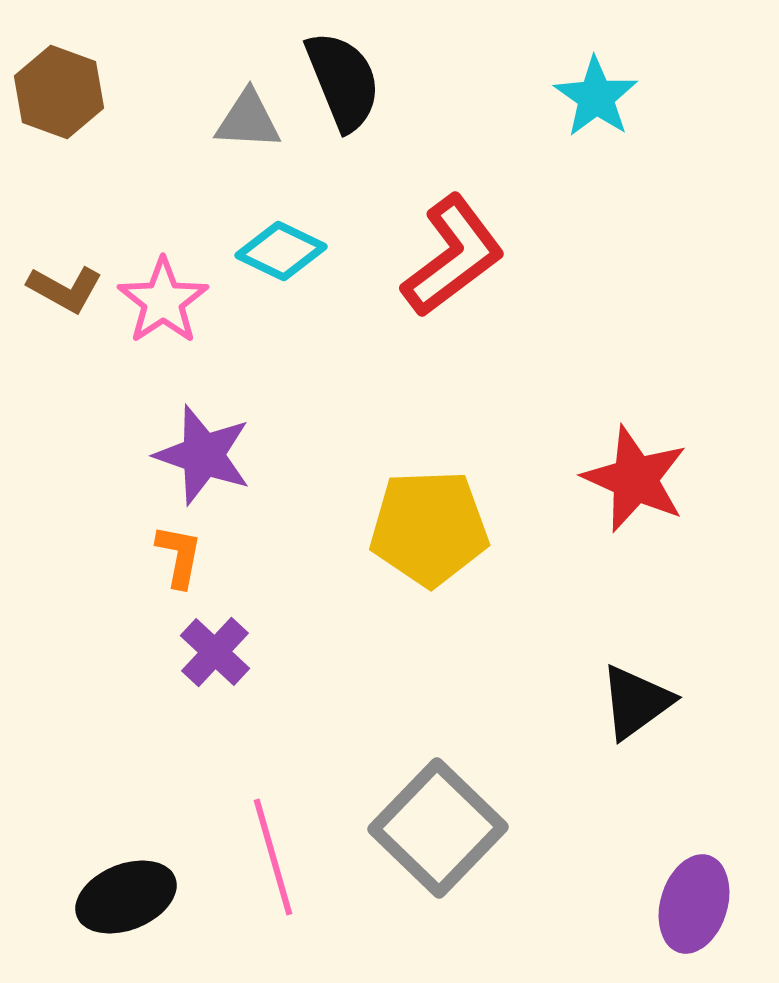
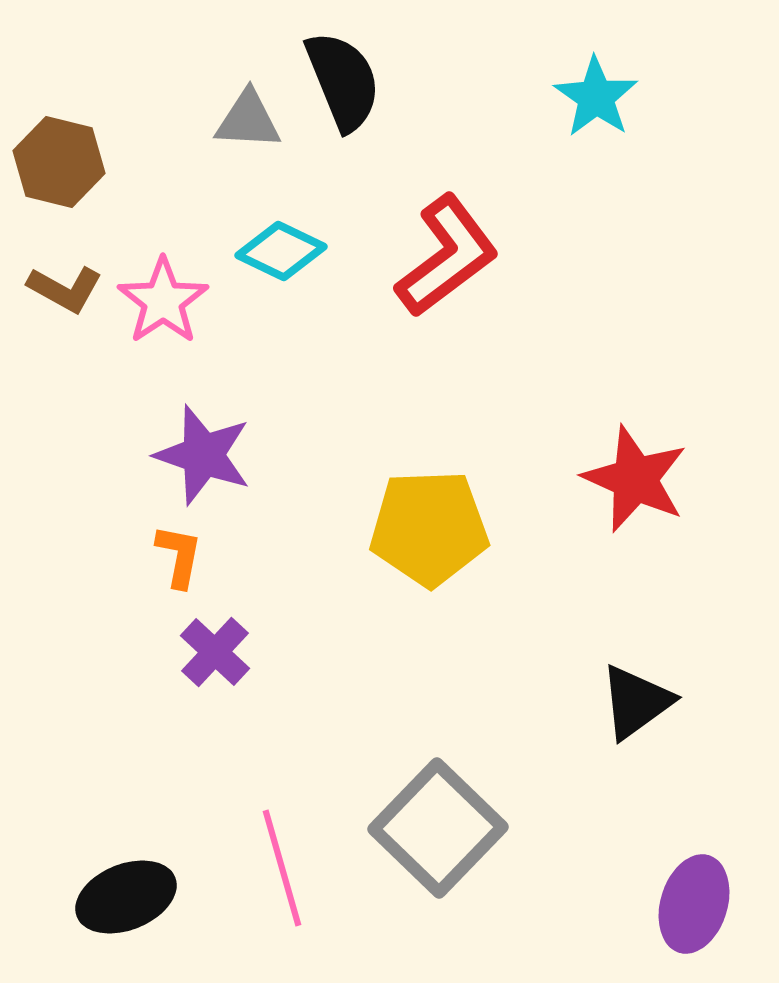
brown hexagon: moved 70 px down; rotated 6 degrees counterclockwise
red L-shape: moved 6 px left
pink line: moved 9 px right, 11 px down
